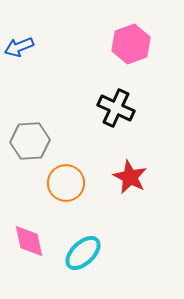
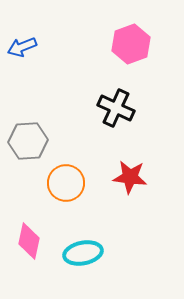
blue arrow: moved 3 px right
gray hexagon: moved 2 px left
red star: rotated 20 degrees counterclockwise
pink diamond: rotated 24 degrees clockwise
cyan ellipse: rotated 33 degrees clockwise
